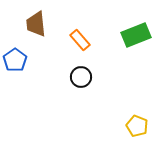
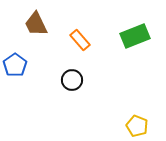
brown trapezoid: rotated 20 degrees counterclockwise
green rectangle: moved 1 px left, 1 px down
blue pentagon: moved 5 px down
black circle: moved 9 px left, 3 px down
